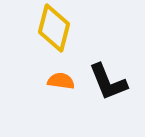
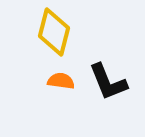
yellow diamond: moved 4 px down
